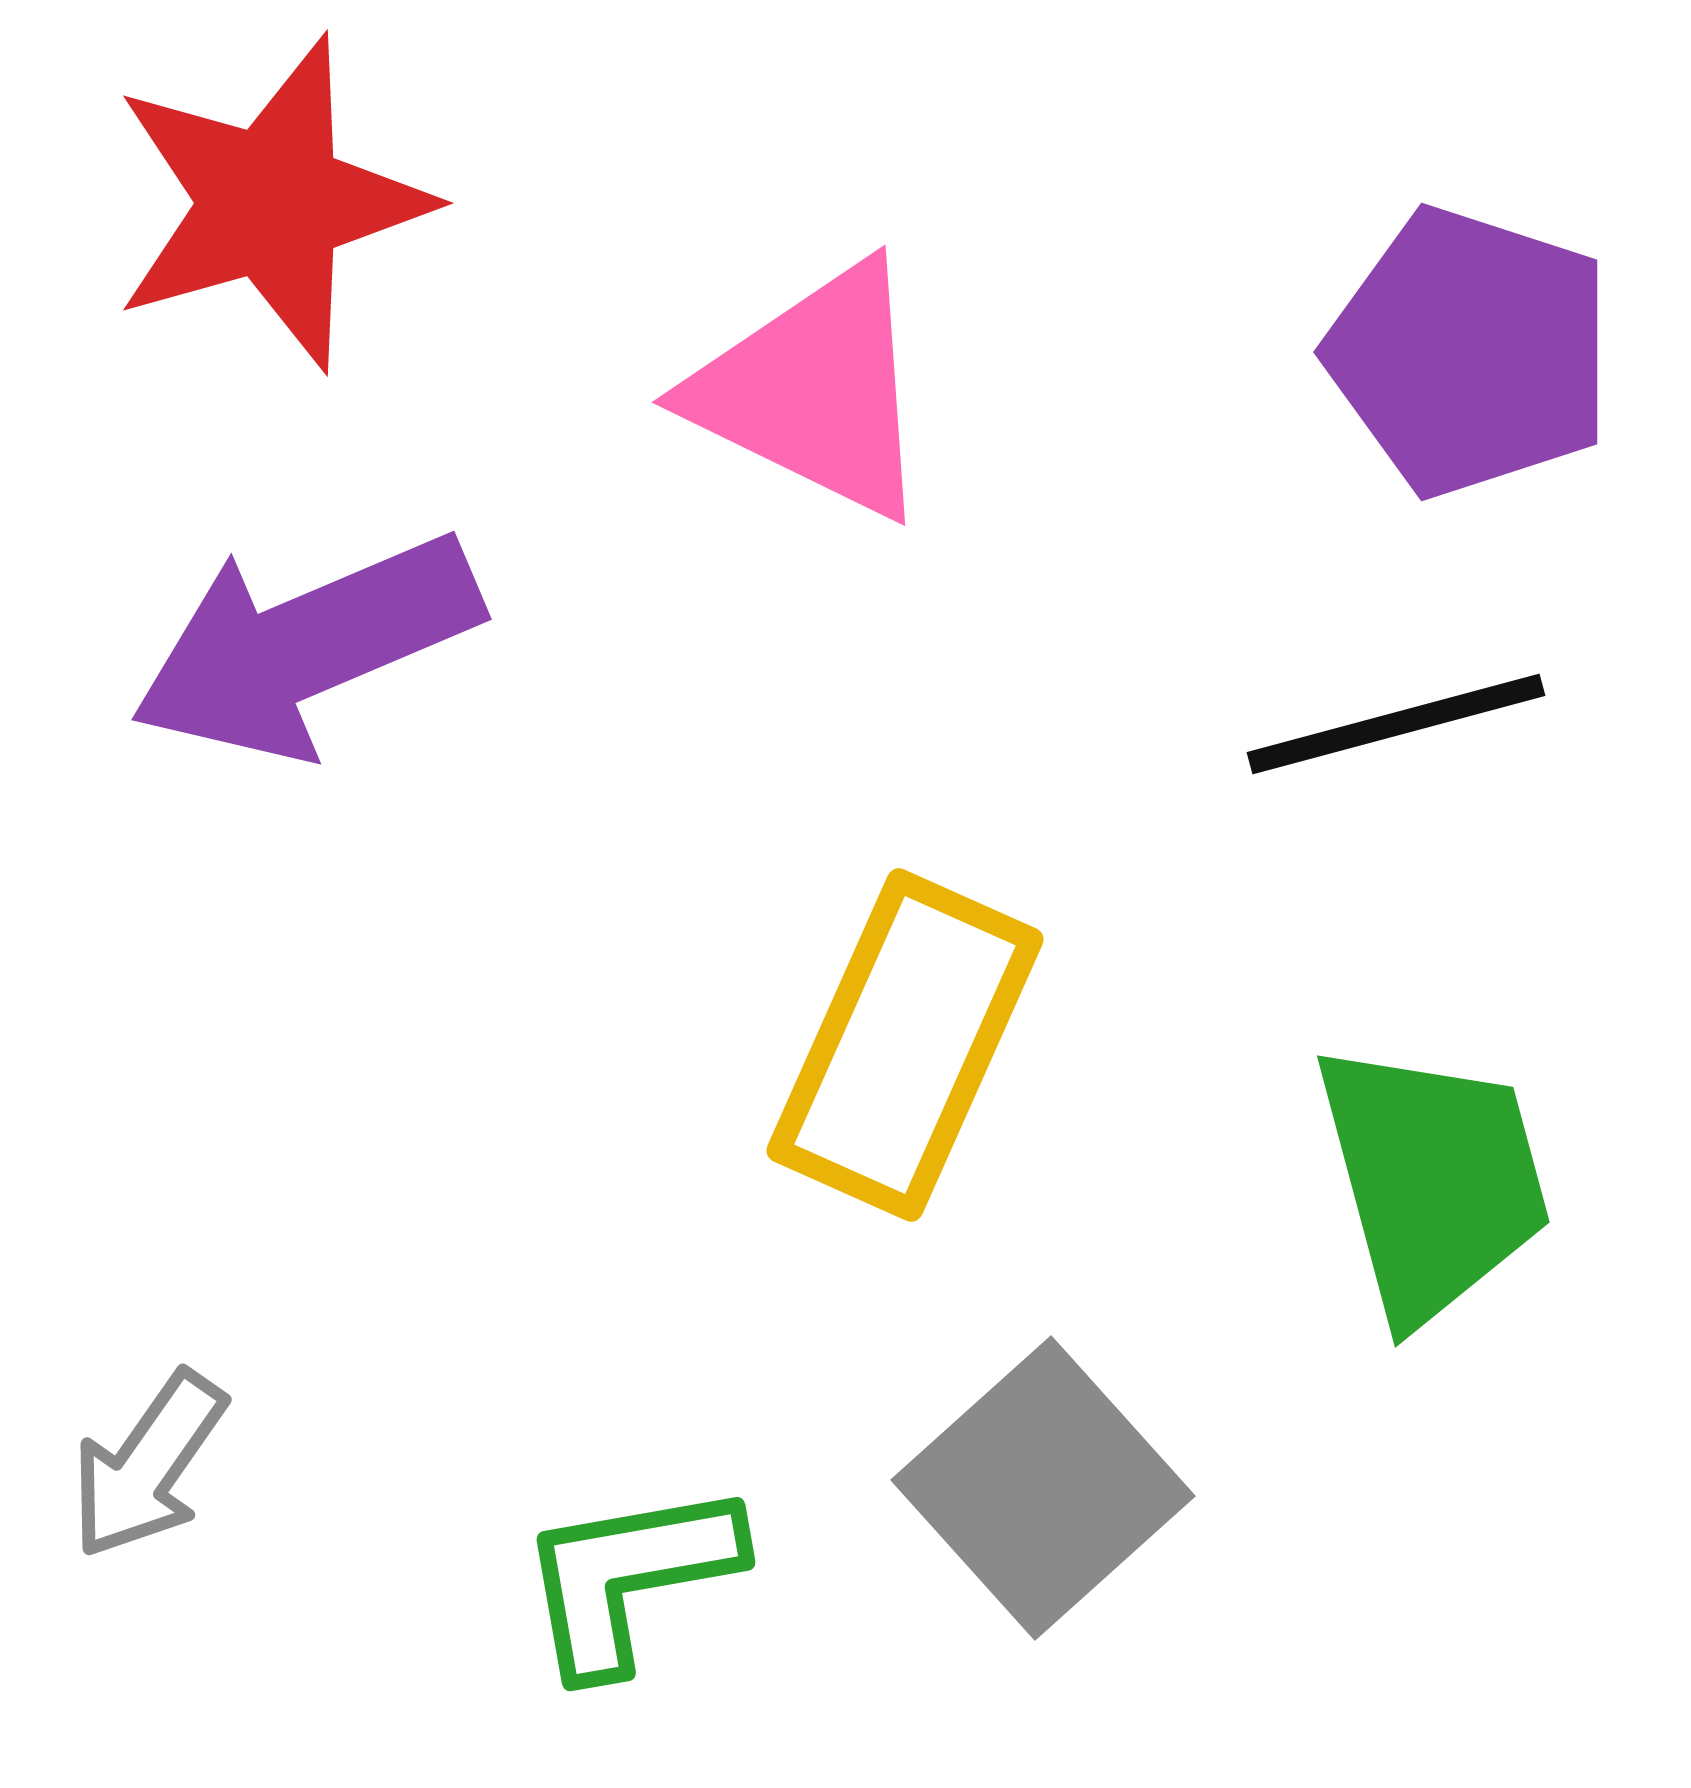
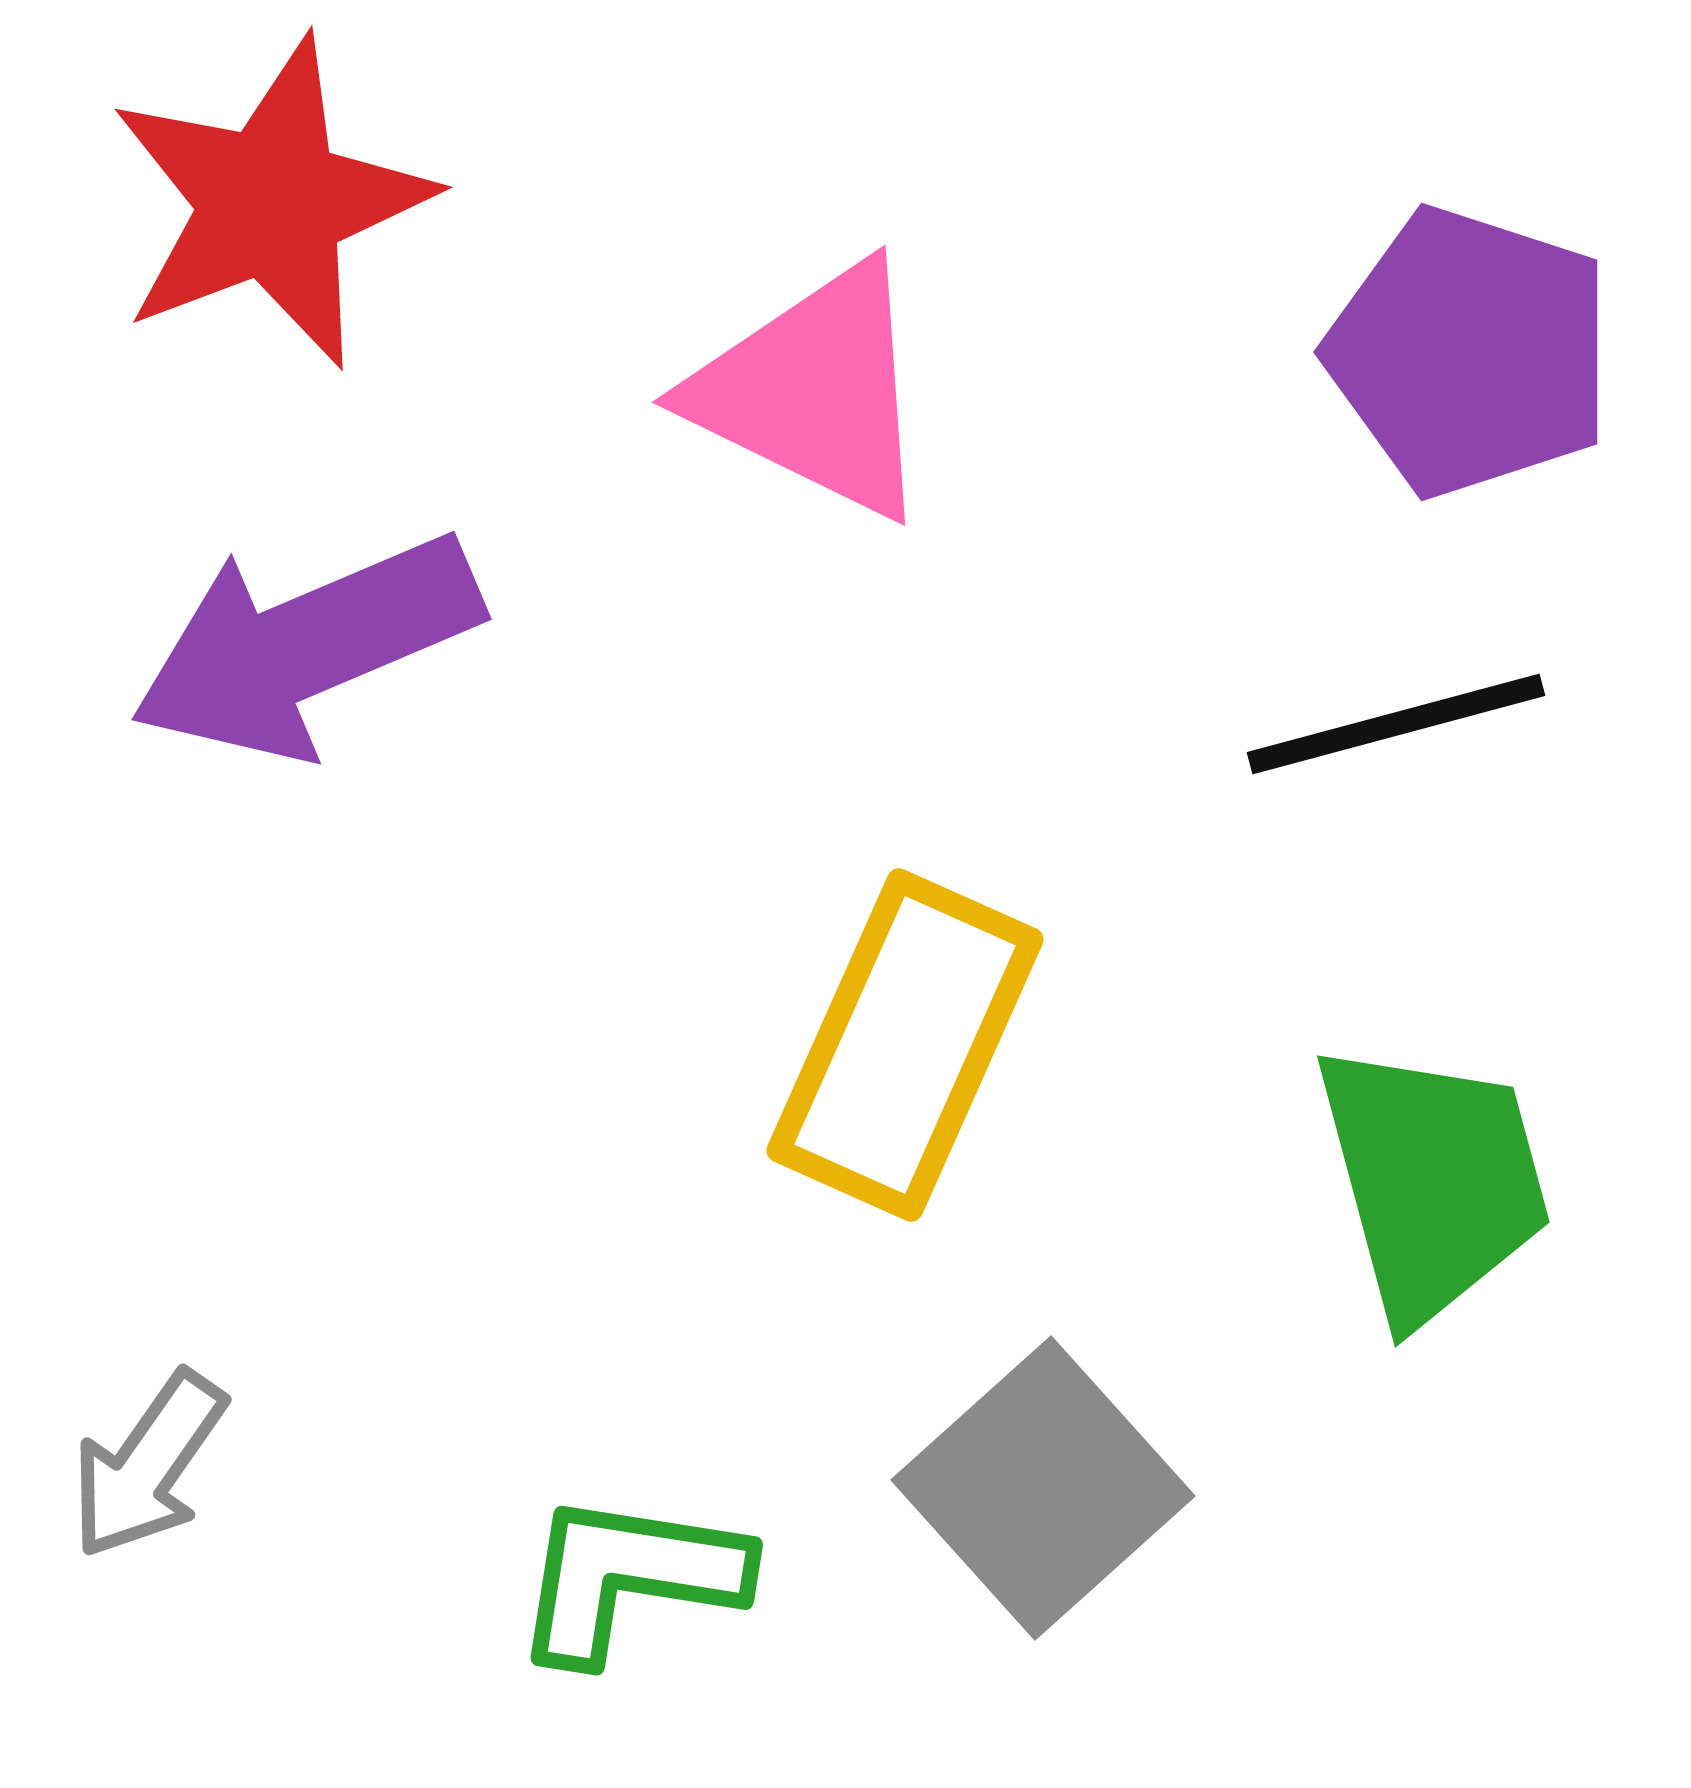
red star: rotated 5 degrees counterclockwise
green L-shape: rotated 19 degrees clockwise
